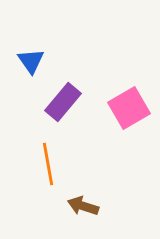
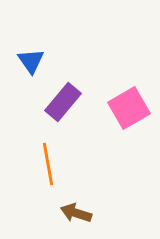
brown arrow: moved 7 px left, 7 px down
